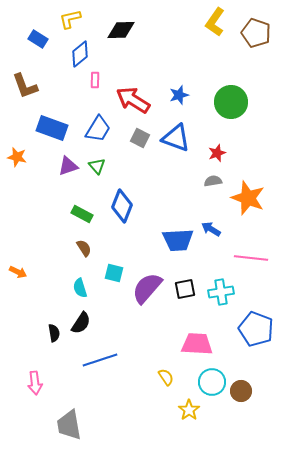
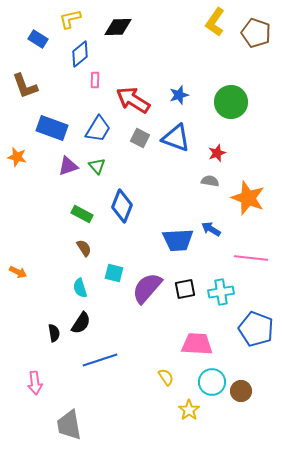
black diamond at (121, 30): moved 3 px left, 3 px up
gray semicircle at (213, 181): moved 3 px left; rotated 18 degrees clockwise
